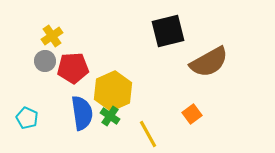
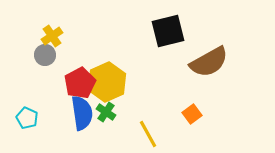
gray circle: moved 6 px up
red pentagon: moved 7 px right, 15 px down; rotated 24 degrees counterclockwise
yellow hexagon: moved 6 px left, 9 px up
green cross: moved 4 px left, 4 px up
